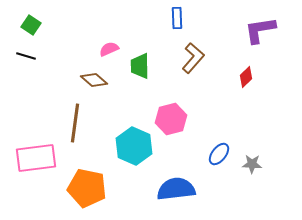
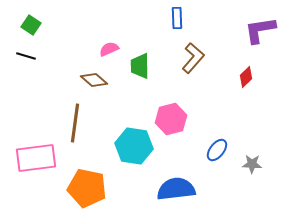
cyan hexagon: rotated 15 degrees counterclockwise
blue ellipse: moved 2 px left, 4 px up
